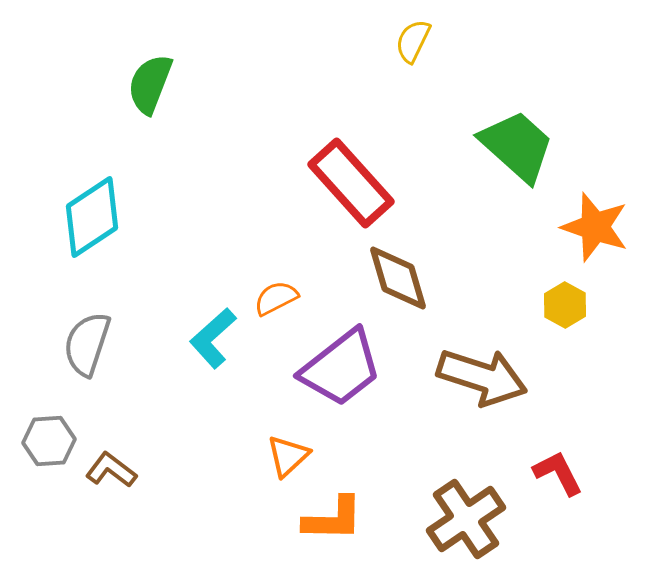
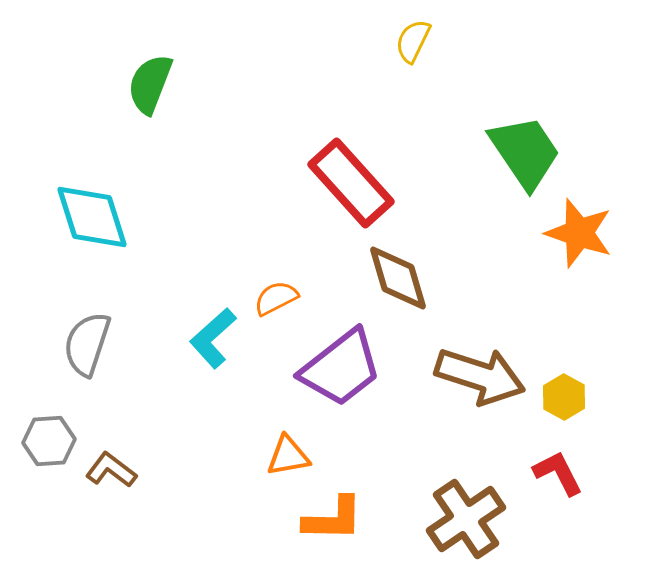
green trapezoid: moved 8 px right, 6 px down; rotated 14 degrees clockwise
cyan diamond: rotated 74 degrees counterclockwise
orange star: moved 16 px left, 6 px down
yellow hexagon: moved 1 px left, 92 px down
brown arrow: moved 2 px left, 1 px up
orange triangle: rotated 33 degrees clockwise
